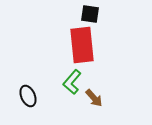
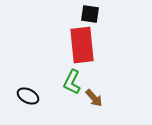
green L-shape: rotated 15 degrees counterclockwise
black ellipse: rotated 40 degrees counterclockwise
